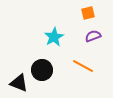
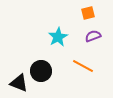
cyan star: moved 4 px right
black circle: moved 1 px left, 1 px down
